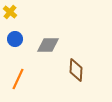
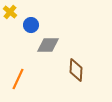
blue circle: moved 16 px right, 14 px up
